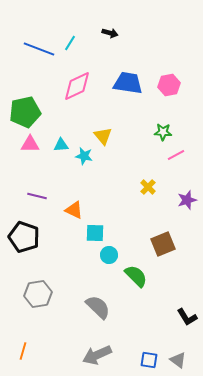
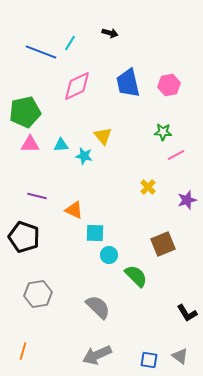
blue line: moved 2 px right, 3 px down
blue trapezoid: rotated 112 degrees counterclockwise
black L-shape: moved 4 px up
gray triangle: moved 2 px right, 4 px up
